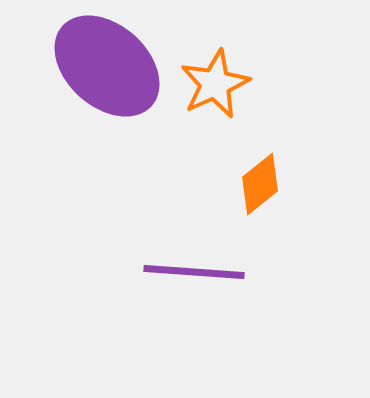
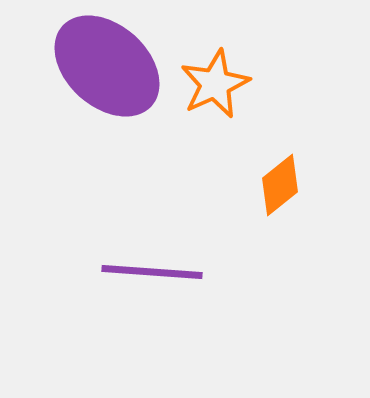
orange diamond: moved 20 px right, 1 px down
purple line: moved 42 px left
